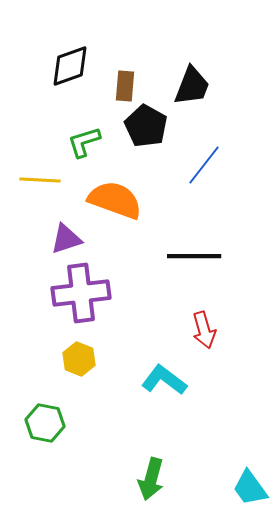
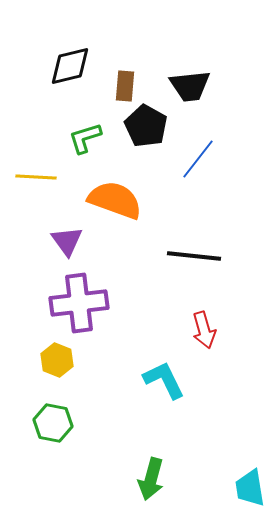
black diamond: rotated 6 degrees clockwise
black trapezoid: moved 2 px left; rotated 63 degrees clockwise
green L-shape: moved 1 px right, 4 px up
blue line: moved 6 px left, 6 px up
yellow line: moved 4 px left, 3 px up
purple triangle: moved 1 px right, 2 px down; rotated 48 degrees counterclockwise
black line: rotated 6 degrees clockwise
purple cross: moved 2 px left, 10 px down
yellow hexagon: moved 22 px left, 1 px down
cyan L-shape: rotated 27 degrees clockwise
green hexagon: moved 8 px right
cyan trapezoid: rotated 27 degrees clockwise
